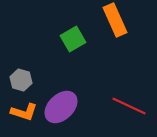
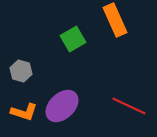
gray hexagon: moved 9 px up
purple ellipse: moved 1 px right, 1 px up
